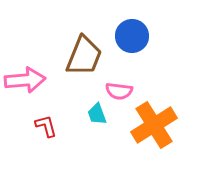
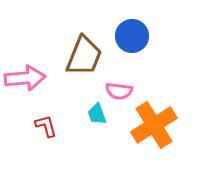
pink arrow: moved 2 px up
